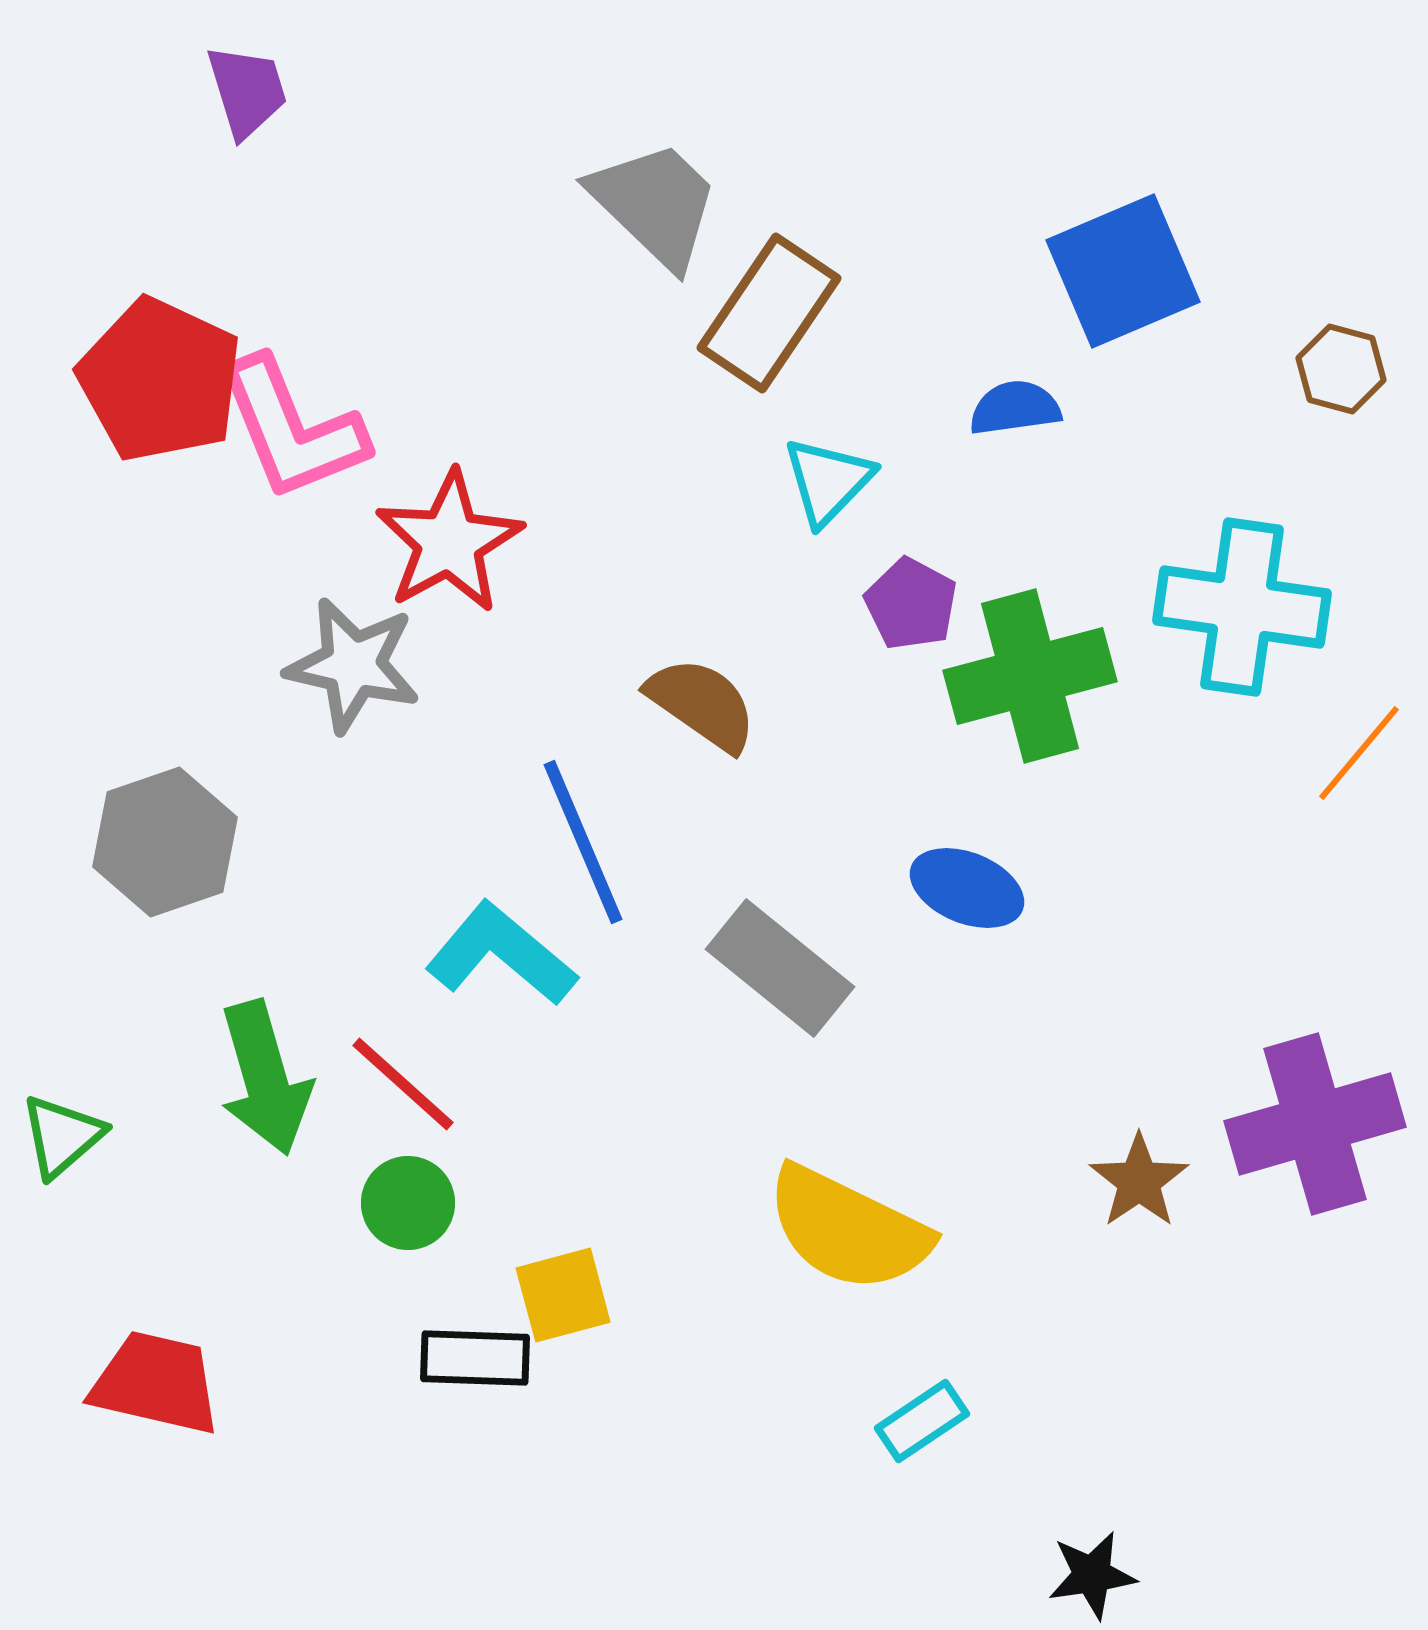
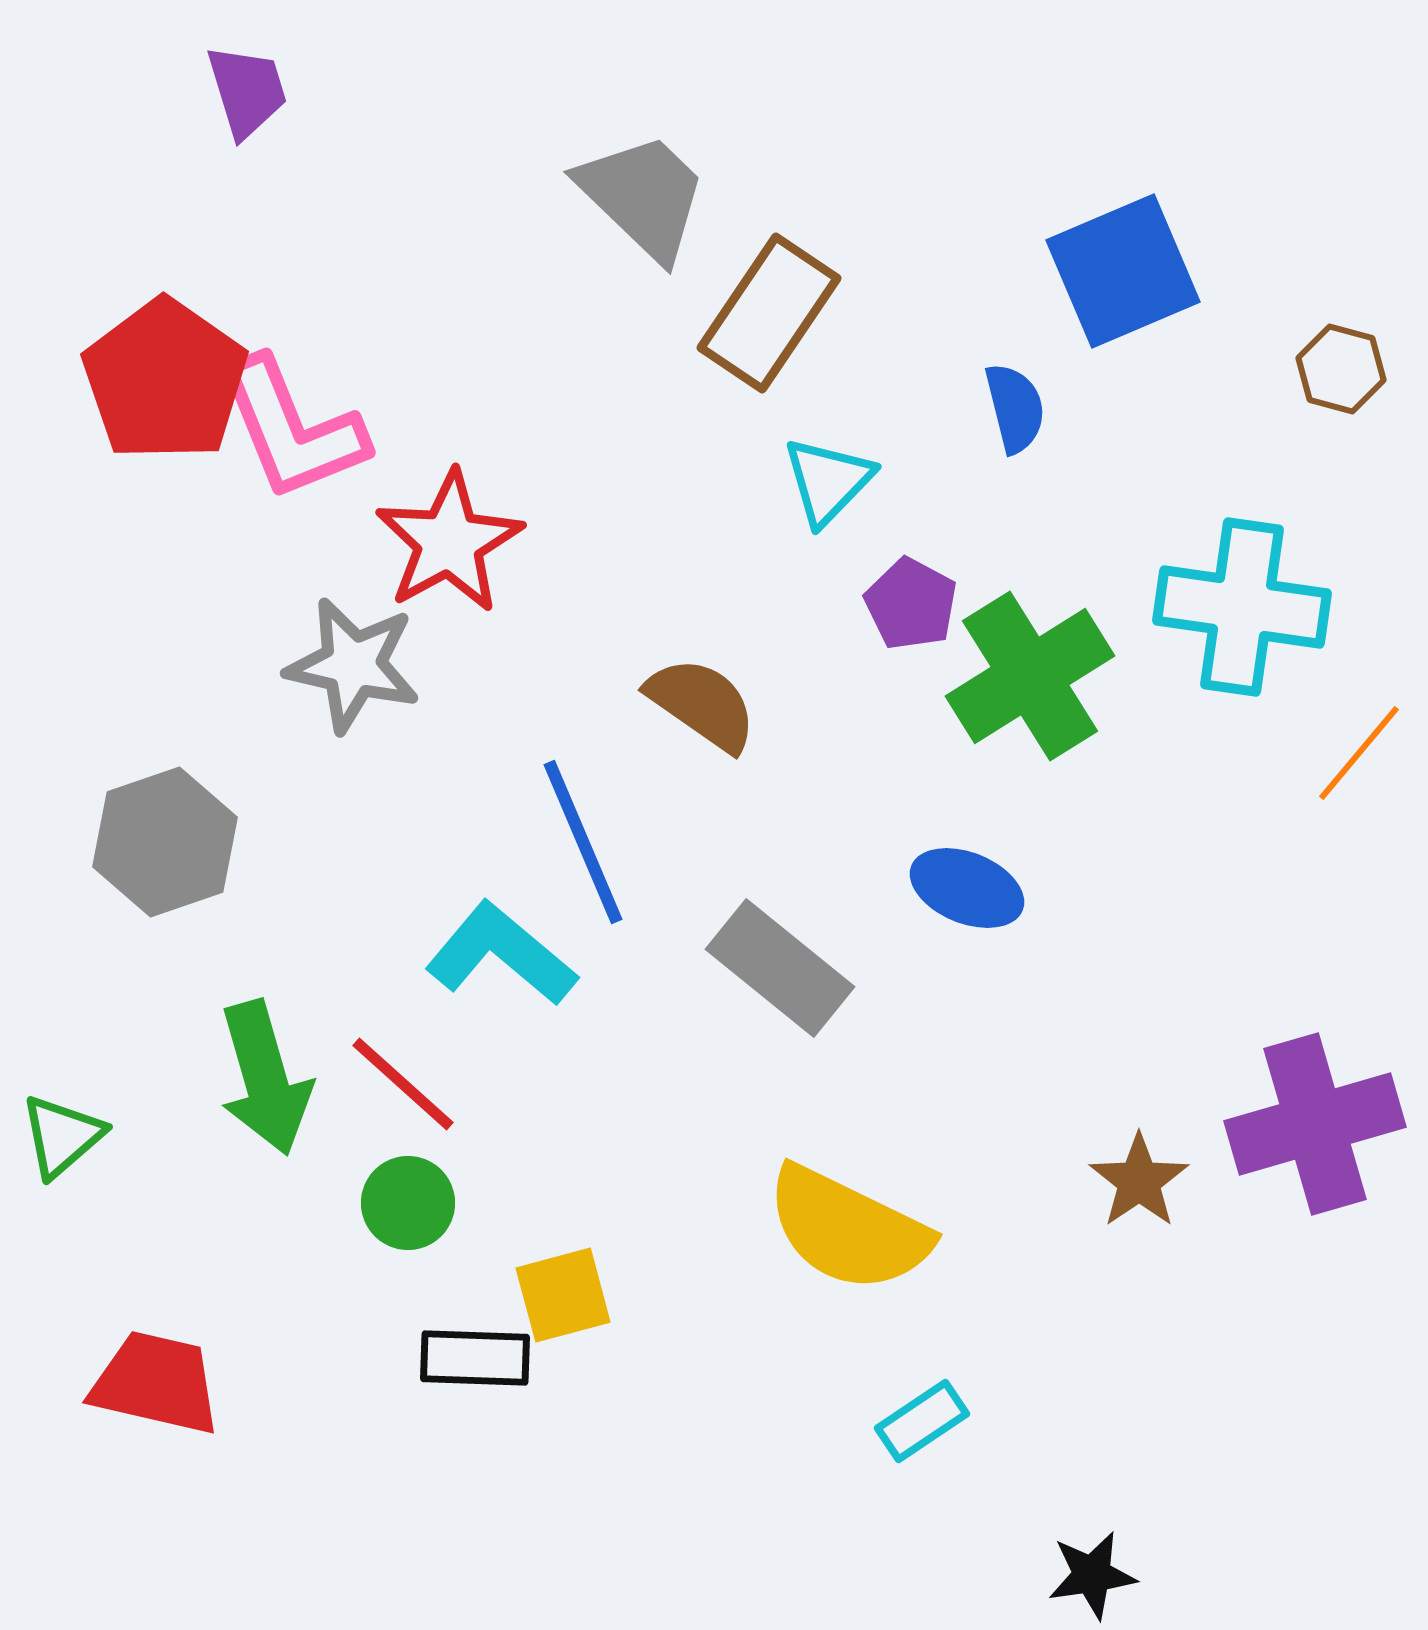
gray trapezoid: moved 12 px left, 8 px up
red pentagon: moved 5 px right; rotated 10 degrees clockwise
blue semicircle: rotated 84 degrees clockwise
green cross: rotated 17 degrees counterclockwise
